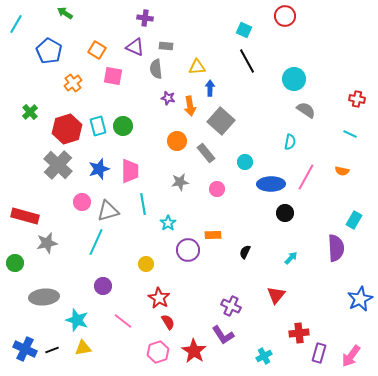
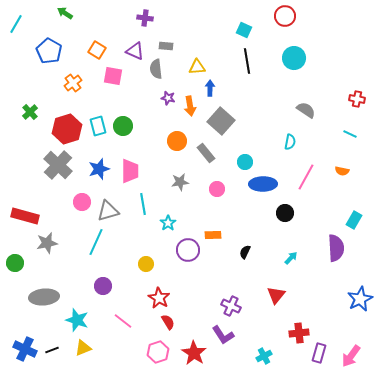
purple triangle at (135, 47): moved 4 px down
black line at (247, 61): rotated 20 degrees clockwise
cyan circle at (294, 79): moved 21 px up
blue ellipse at (271, 184): moved 8 px left
yellow triangle at (83, 348): rotated 12 degrees counterclockwise
red star at (194, 351): moved 2 px down
